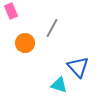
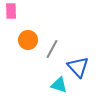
pink rectangle: rotated 21 degrees clockwise
gray line: moved 21 px down
orange circle: moved 3 px right, 3 px up
